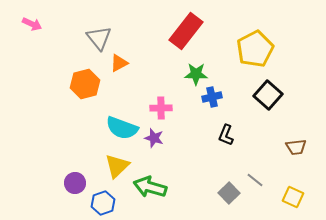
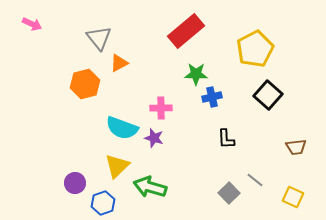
red rectangle: rotated 12 degrees clockwise
black L-shape: moved 4 px down; rotated 25 degrees counterclockwise
